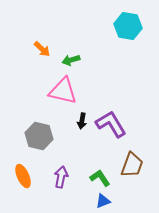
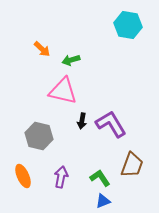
cyan hexagon: moved 1 px up
